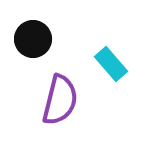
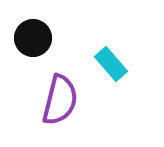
black circle: moved 1 px up
